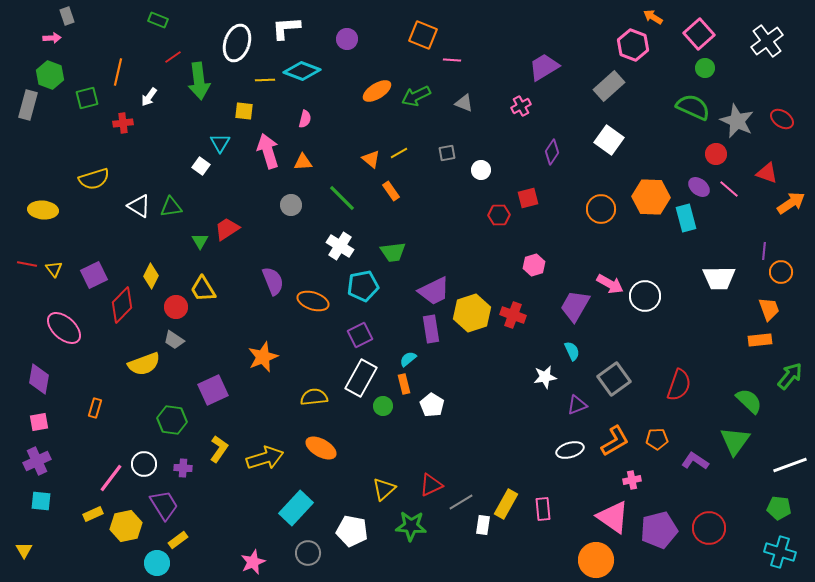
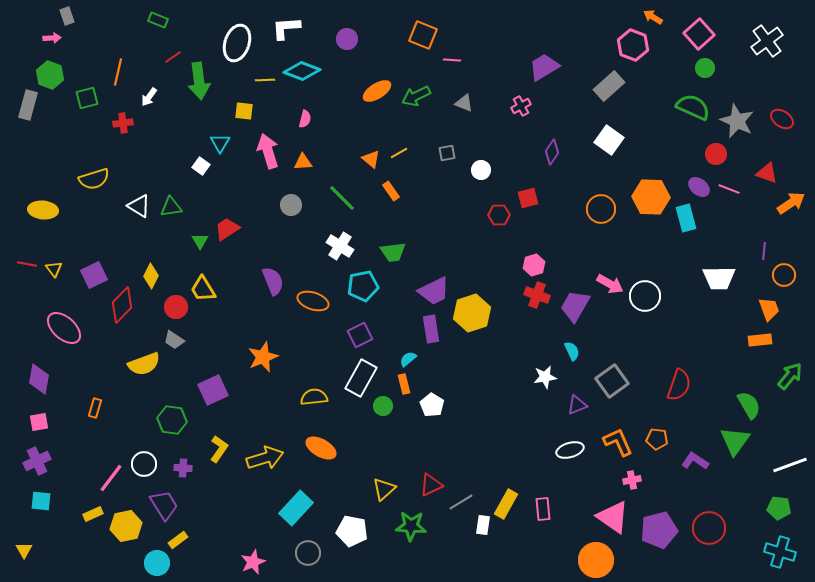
pink line at (729, 189): rotated 20 degrees counterclockwise
orange circle at (781, 272): moved 3 px right, 3 px down
red cross at (513, 315): moved 24 px right, 20 px up
gray square at (614, 379): moved 2 px left, 2 px down
green semicircle at (749, 401): moved 4 px down; rotated 16 degrees clockwise
orange pentagon at (657, 439): rotated 10 degrees clockwise
orange L-shape at (615, 441): moved 3 px right, 1 px down; rotated 84 degrees counterclockwise
